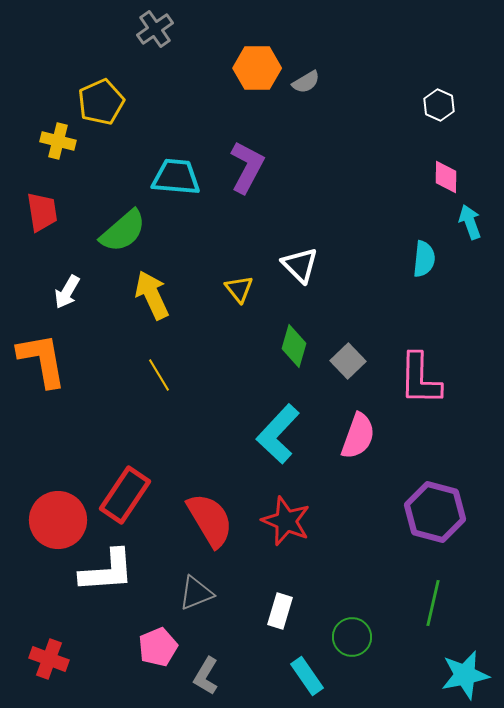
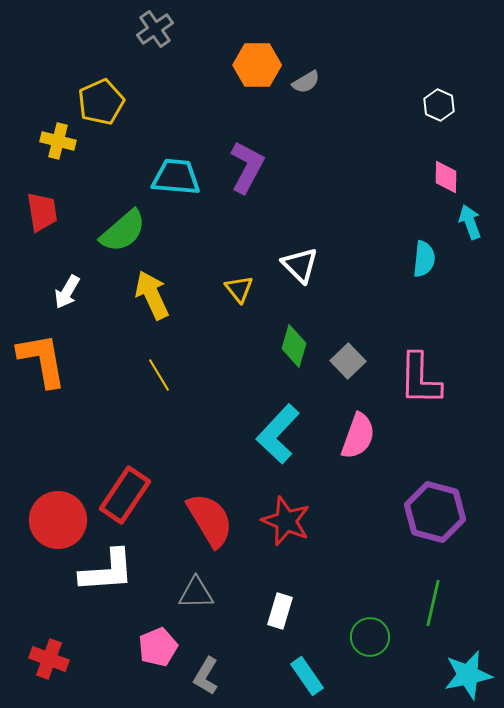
orange hexagon: moved 3 px up
gray triangle: rotated 21 degrees clockwise
green circle: moved 18 px right
cyan star: moved 3 px right
